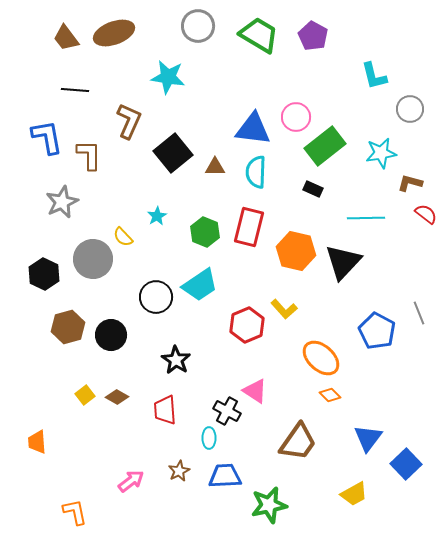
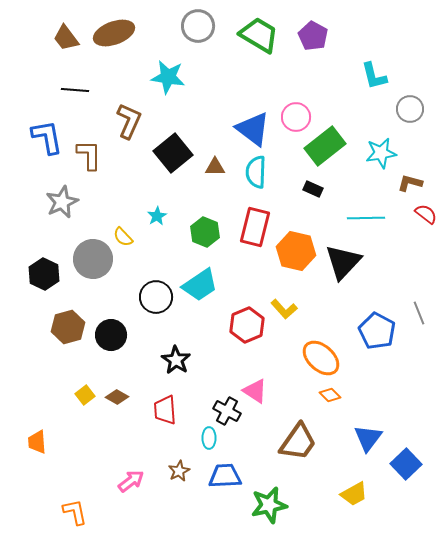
blue triangle at (253, 129): rotated 30 degrees clockwise
red rectangle at (249, 227): moved 6 px right
